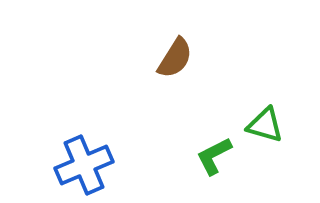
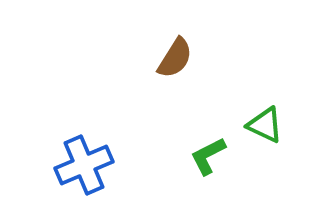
green triangle: rotated 9 degrees clockwise
green L-shape: moved 6 px left
